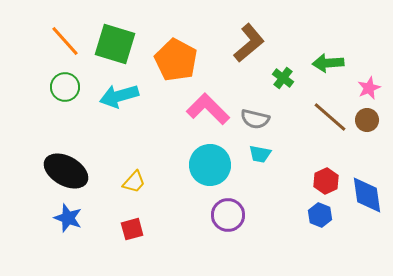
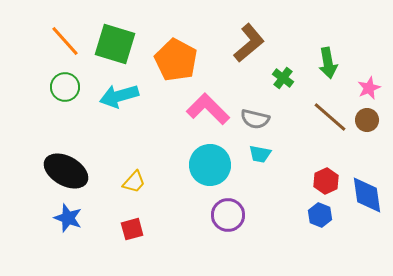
green arrow: rotated 96 degrees counterclockwise
